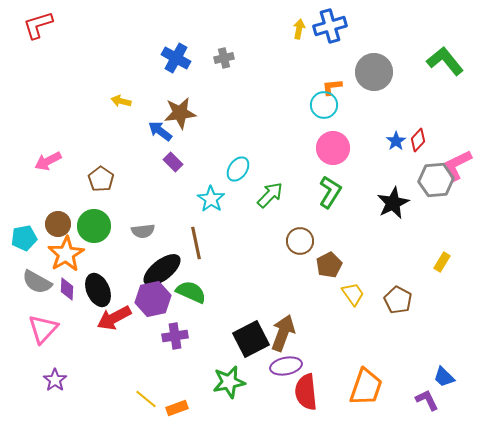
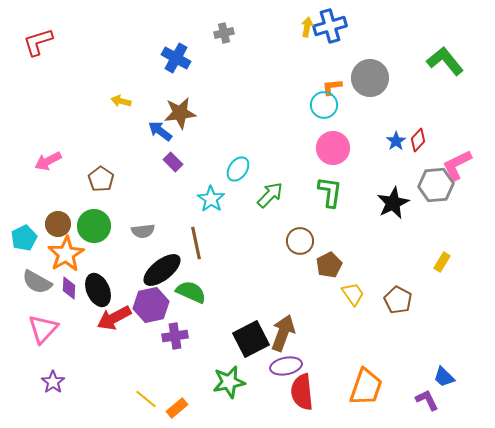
red L-shape at (38, 25): moved 17 px down
yellow arrow at (299, 29): moved 8 px right, 2 px up
gray cross at (224, 58): moved 25 px up
gray circle at (374, 72): moved 4 px left, 6 px down
gray hexagon at (436, 180): moved 5 px down
green L-shape at (330, 192): rotated 24 degrees counterclockwise
cyan pentagon at (24, 238): rotated 15 degrees counterclockwise
purple diamond at (67, 289): moved 2 px right, 1 px up
purple hexagon at (153, 299): moved 2 px left, 6 px down
purple star at (55, 380): moved 2 px left, 2 px down
red semicircle at (306, 392): moved 4 px left
orange rectangle at (177, 408): rotated 20 degrees counterclockwise
